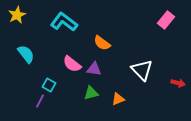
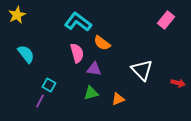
cyan L-shape: moved 14 px right
pink semicircle: moved 5 px right, 11 px up; rotated 144 degrees counterclockwise
